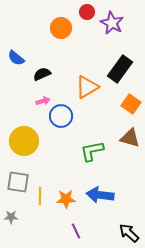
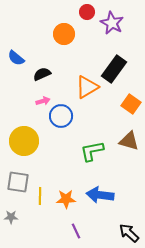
orange circle: moved 3 px right, 6 px down
black rectangle: moved 6 px left
brown triangle: moved 1 px left, 3 px down
